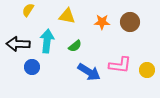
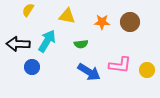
cyan arrow: rotated 25 degrees clockwise
green semicircle: moved 6 px right, 2 px up; rotated 32 degrees clockwise
